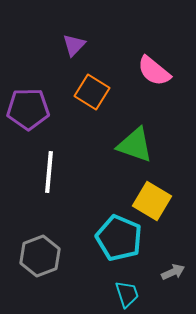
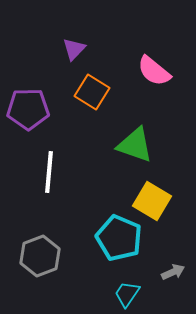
purple triangle: moved 4 px down
cyan trapezoid: rotated 128 degrees counterclockwise
